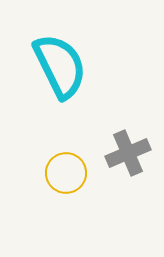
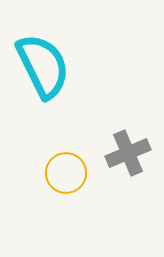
cyan semicircle: moved 17 px left
